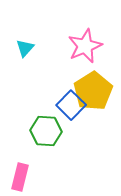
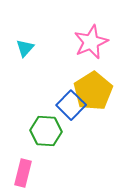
pink star: moved 6 px right, 4 px up
pink rectangle: moved 3 px right, 4 px up
